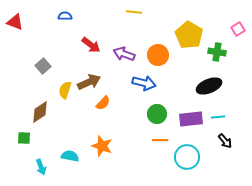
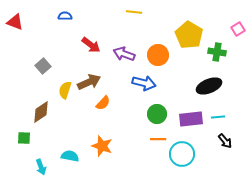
brown diamond: moved 1 px right
orange line: moved 2 px left, 1 px up
cyan circle: moved 5 px left, 3 px up
